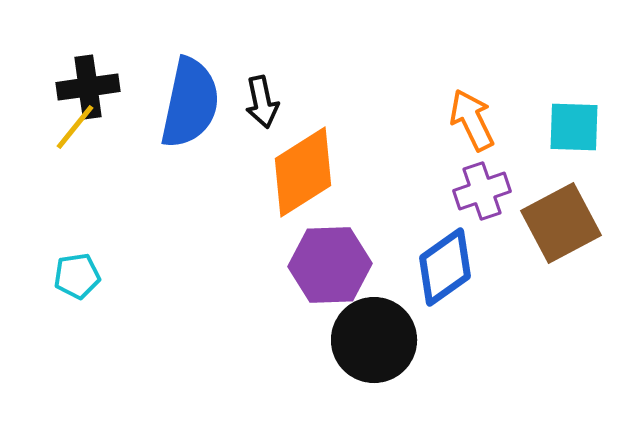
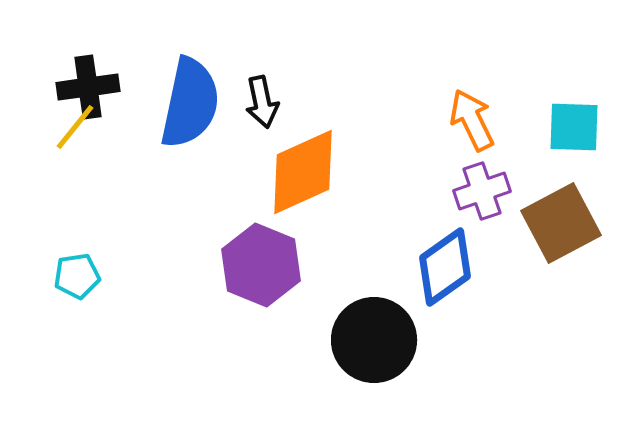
orange diamond: rotated 8 degrees clockwise
purple hexagon: moved 69 px left; rotated 24 degrees clockwise
